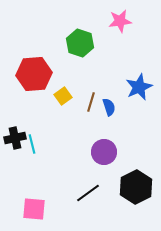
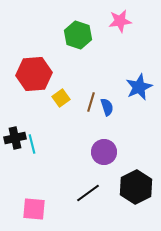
green hexagon: moved 2 px left, 8 px up
yellow square: moved 2 px left, 2 px down
blue semicircle: moved 2 px left
